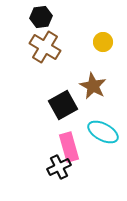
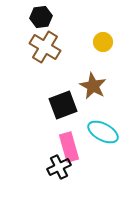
black square: rotated 8 degrees clockwise
